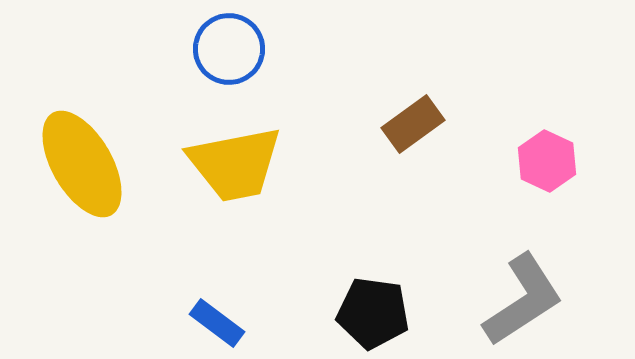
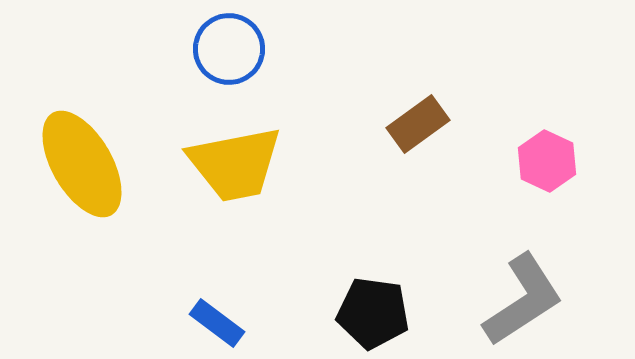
brown rectangle: moved 5 px right
